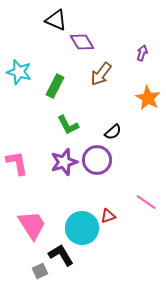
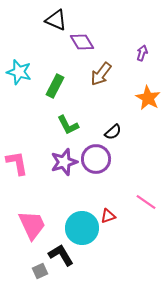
purple circle: moved 1 px left, 1 px up
pink trapezoid: rotated 8 degrees clockwise
